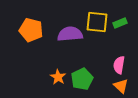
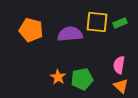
green pentagon: rotated 15 degrees clockwise
